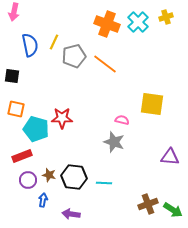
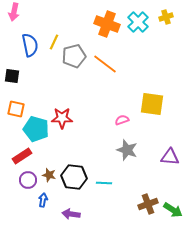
pink semicircle: rotated 32 degrees counterclockwise
gray star: moved 13 px right, 8 px down
red rectangle: rotated 12 degrees counterclockwise
